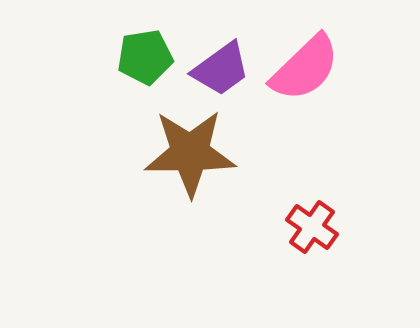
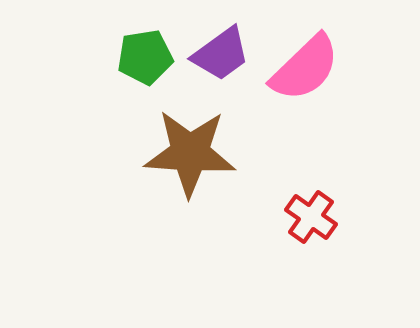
purple trapezoid: moved 15 px up
brown star: rotated 4 degrees clockwise
red cross: moved 1 px left, 10 px up
